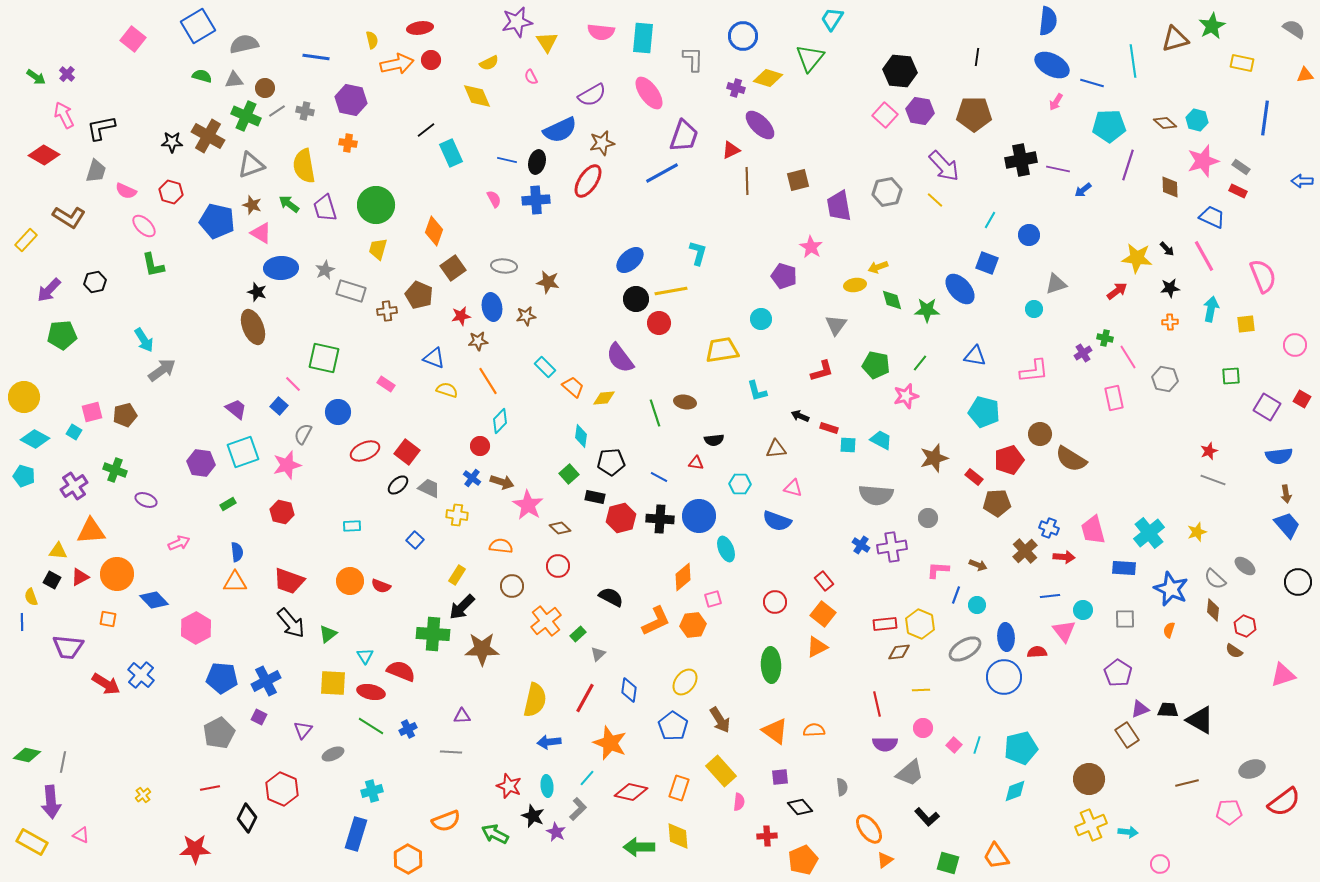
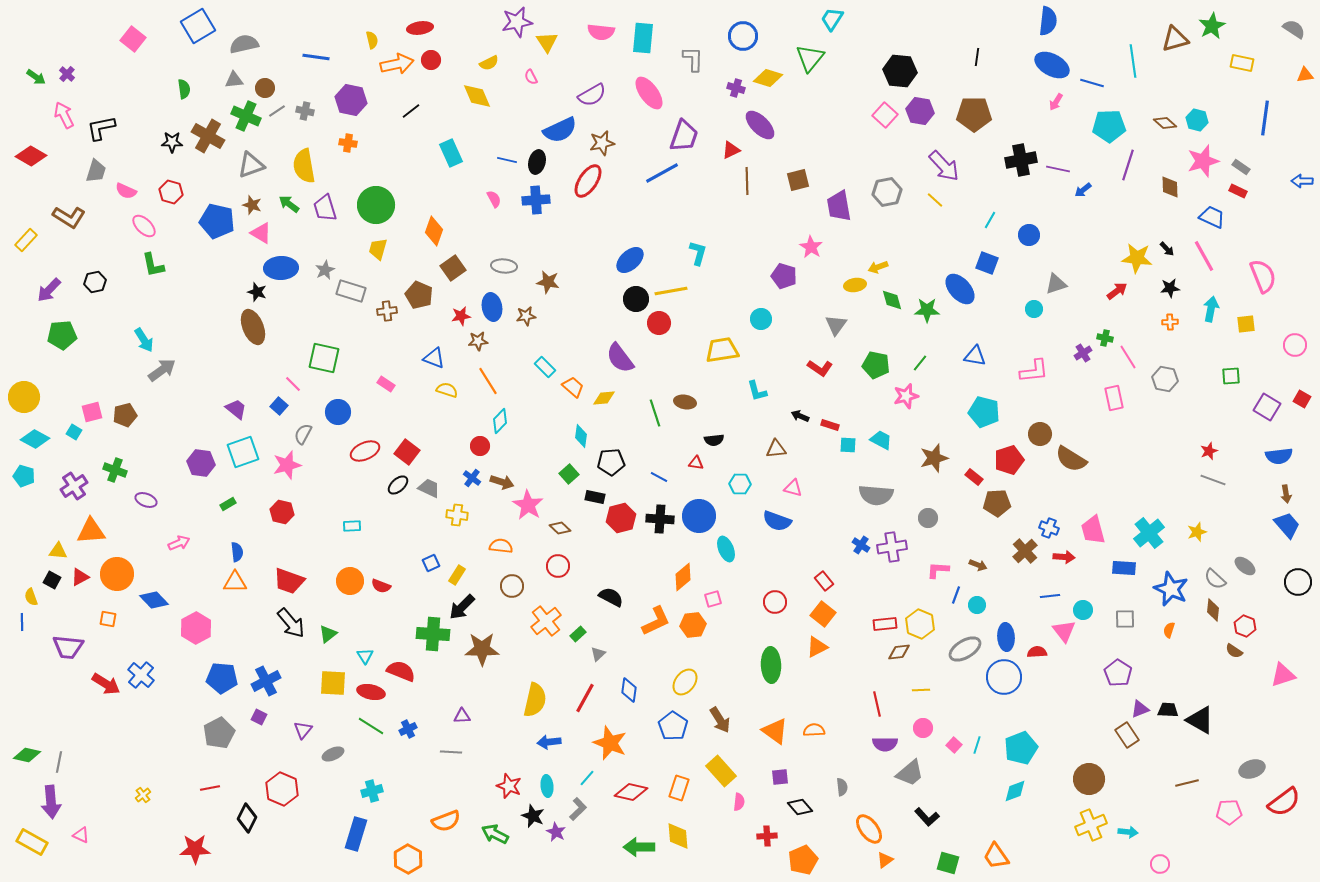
green semicircle at (202, 76): moved 18 px left, 13 px down; rotated 66 degrees clockwise
black line at (426, 130): moved 15 px left, 19 px up
red diamond at (44, 155): moved 13 px left, 1 px down
red L-shape at (822, 371): moved 2 px left, 3 px up; rotated 50 degrees clockwise
red rectangle at (829, 428): moved 1 px right, 3 px up
blue square at (415, 540): moved 16 px right, 23 px down; rotated 24 degrees clockwise
cyan pentagon at (1021, 748): rotated 8 degrees counterclockwise
gray line at (63, 762): moved 4 px left
